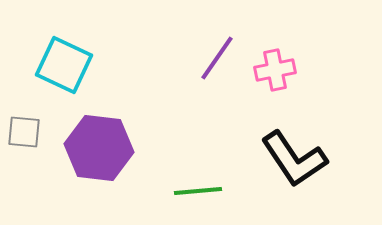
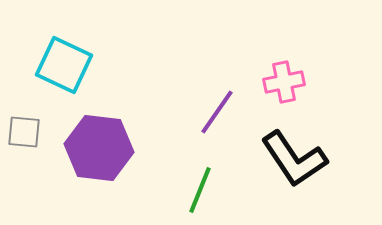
purple line: moved 54 px down
pink cross: moved 9 px right, 12 px down
green line: moved 2 px right, 1 px up; rotated 63 degrees counterclockwise
